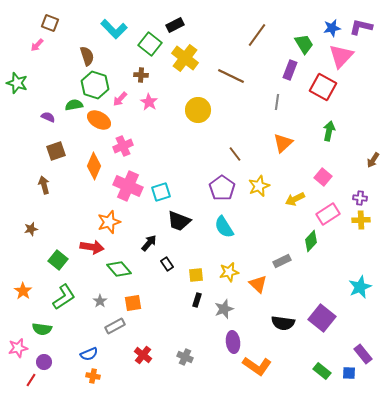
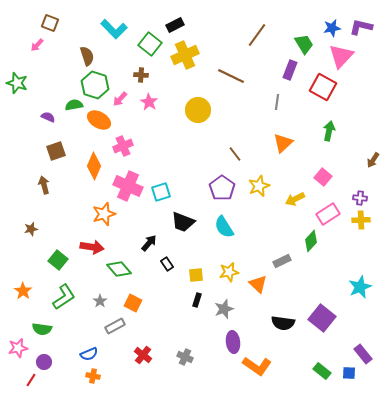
yellow cross at (185, 58): moved 3 px up; rotated 28 degrees clockwise
black trapezoid at (179, 221): moved 4 px right, 1 px down
orange star at (109, 222): moved 5 px left, 8 px up
orange square at (133, 303): rotated 36 degrees clockwise
